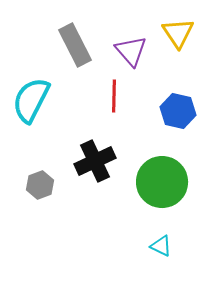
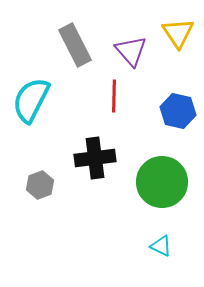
black cross: moved 3 px up; rotated 18 degrees clockwise
